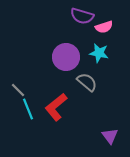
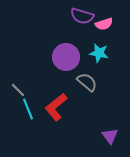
pink semicircle: moved 3 px up
